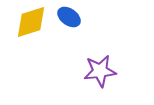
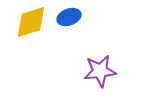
blue ellipse: rotated 55 degrees counterclockwise
